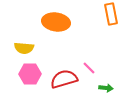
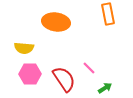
orange rectangle: moved 3 px left
red semicircle: rotated 72 degrees clockwise
green arrow: moved 1 px left; rotated 40 degrees counterclockwise
